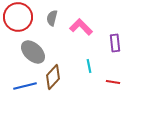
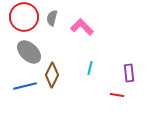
red circle: moved 6 px right
pink L-shape: moved 1 px right
purple rectangle: moved 14 px right, 30 px down
gray ellipse: moved 4 px left
cyan line: moved 1 px right, 2 px down; rotated 24 degrees clockwise
brown diamond: moved 1 px left, 2 px up; rotated 15 degrees counterclockwise
red line: moved 4 px right, 13 px down
